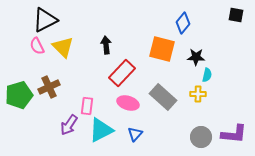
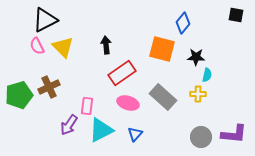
red rectangle: rotated 12 degrees clockwise
